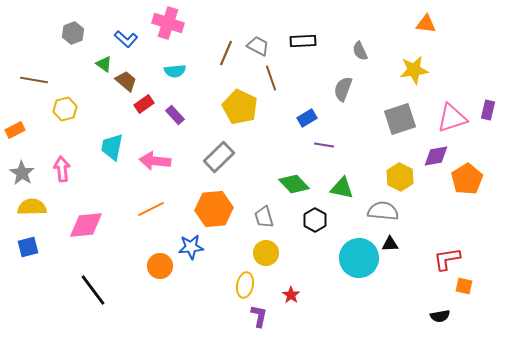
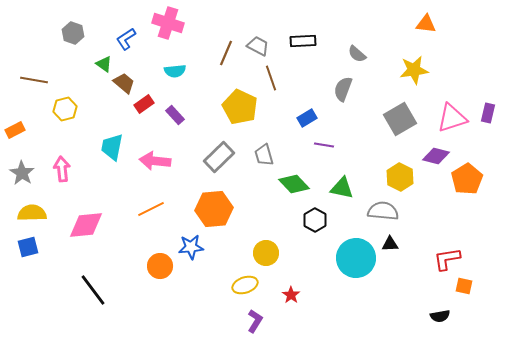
gray hexagon at (73, 33): rotated 20 degrees counterclockwise
blue L-shape at (126, 39): rotated 105 degrees clockwise
gray semicircle at (360, 51): moved 3 px left, 3 px down; rotated 24 degrees counterclockwise
brown trapezoid at (126, 81): moved 2 px left, 2 px down
purple rectangle at (488, 110): moved 3 px down
gray square at (400, 119): rotated 12 degrees counterclockwise
purple diamond at (436, 156): rotated 24 degrees clockwise
yellow semicircle at (32, 207): moved 6 px down
gray trapezoid at (264, 217): moved 62 px up
cyan circle at (359, 258): moved 3 px left
yellow ellipse at (245, 285): rotated 60 degrees clockwise
purple L-shape at (259, 316): moved 4 px left, 5 px down; rotated 20 degrees clockwise
